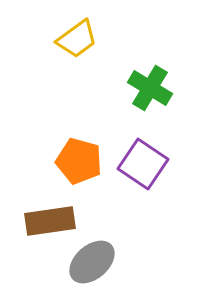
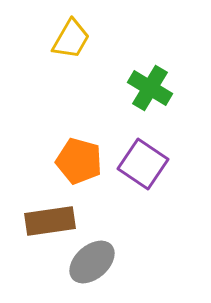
yellow trapezoid: moved 6 px left; rotated 24 degrees counterclockwise
